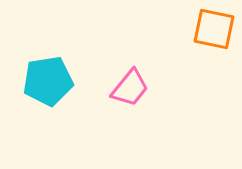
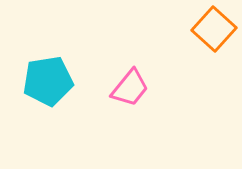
orange square: rotated 30 degrees clockwise
